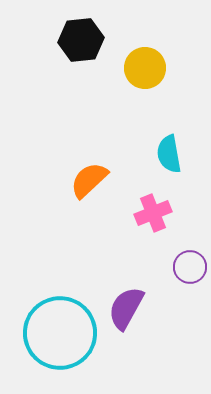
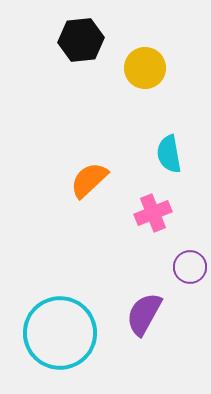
purple semicircle: moved 18 px right, 6 px down
